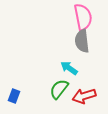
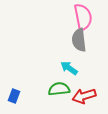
gray semicircle: moved 3 px left, 1 px up
green semicircle: rotated 45 degrees clockwise
